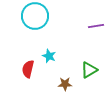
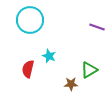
cyan circle: moved 5 px left, 4 px down
purple line: moved 1 px right, 1 px down; rotated 28 degrees clockwise
brown star: moved 6 px right
